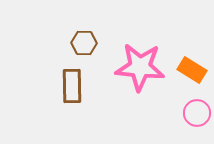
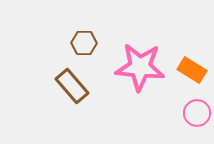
brown rectangle: rotated 40 degrees counterclockwise
